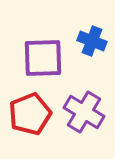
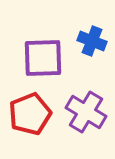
purple cross: moved 2 px right
